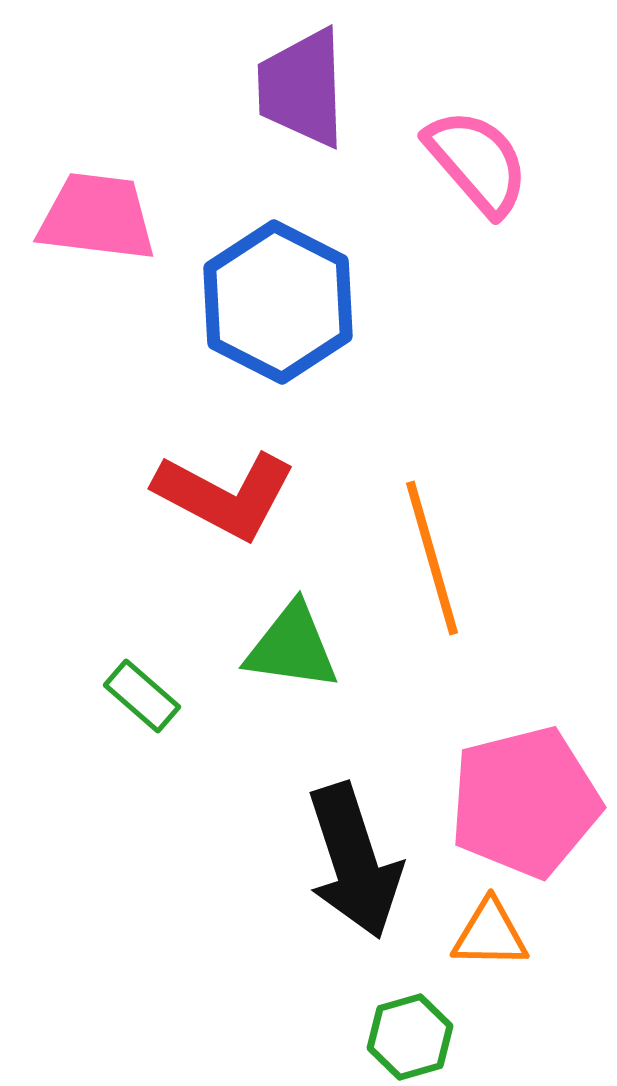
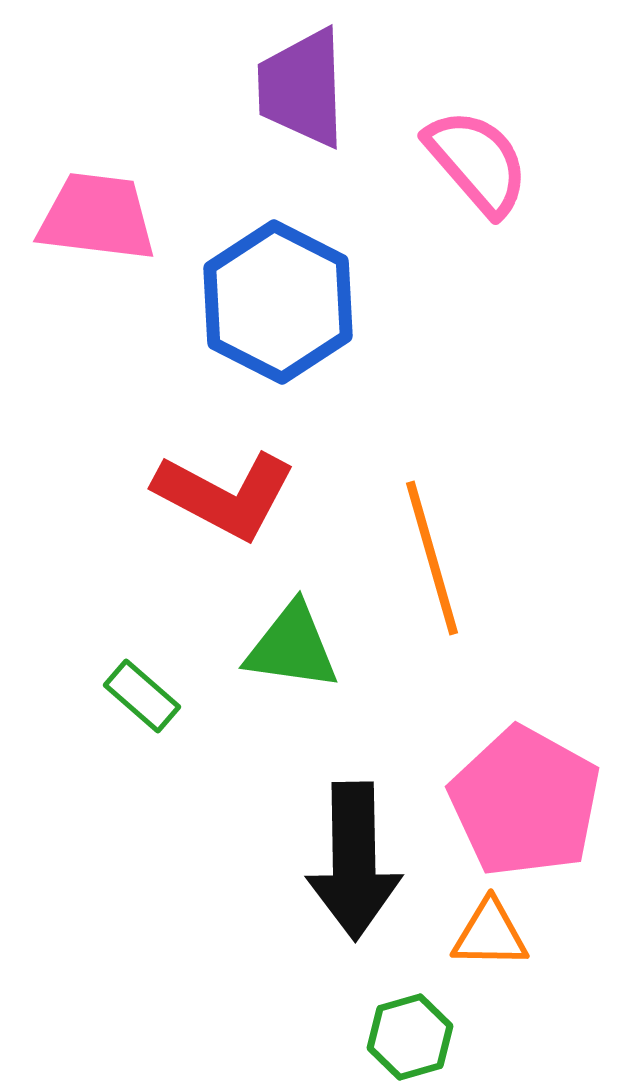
pink pentagon: rotated 29 degrees counterclockwise
black arrow: rotated 17 degrees clockwise
